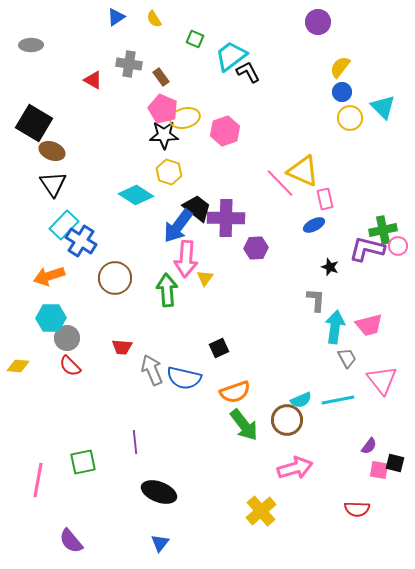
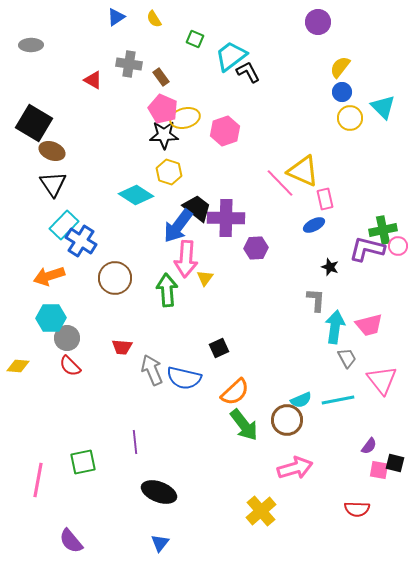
orange semicircle at (235, 392): rotated 24 degrees counterclockwise
